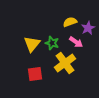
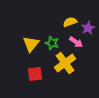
yellow triangle: moved 1 px left
